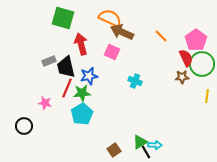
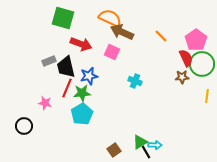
red arrow: rotated 125 degrees clockwise
